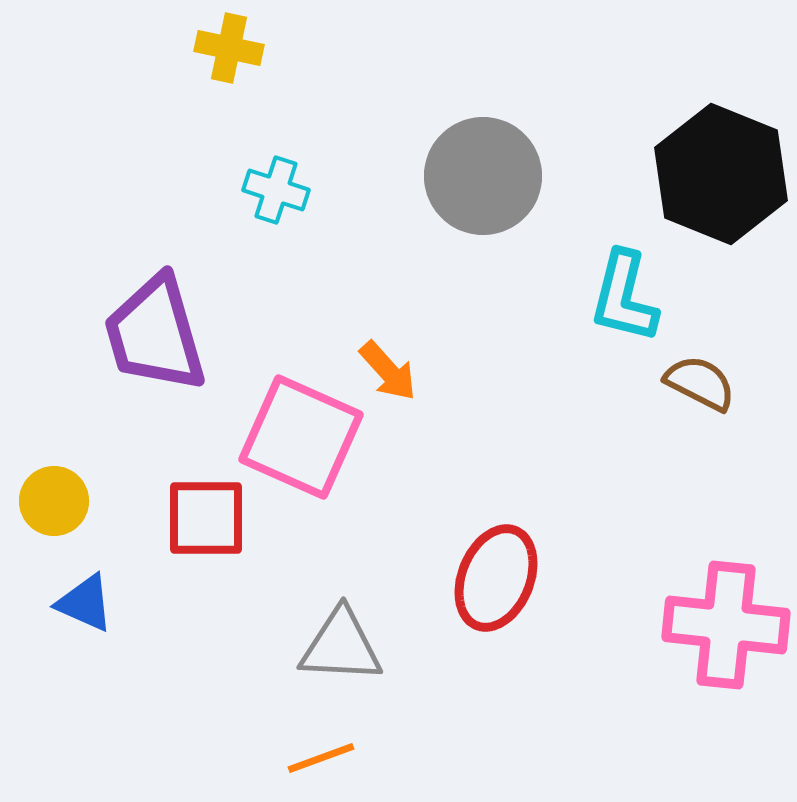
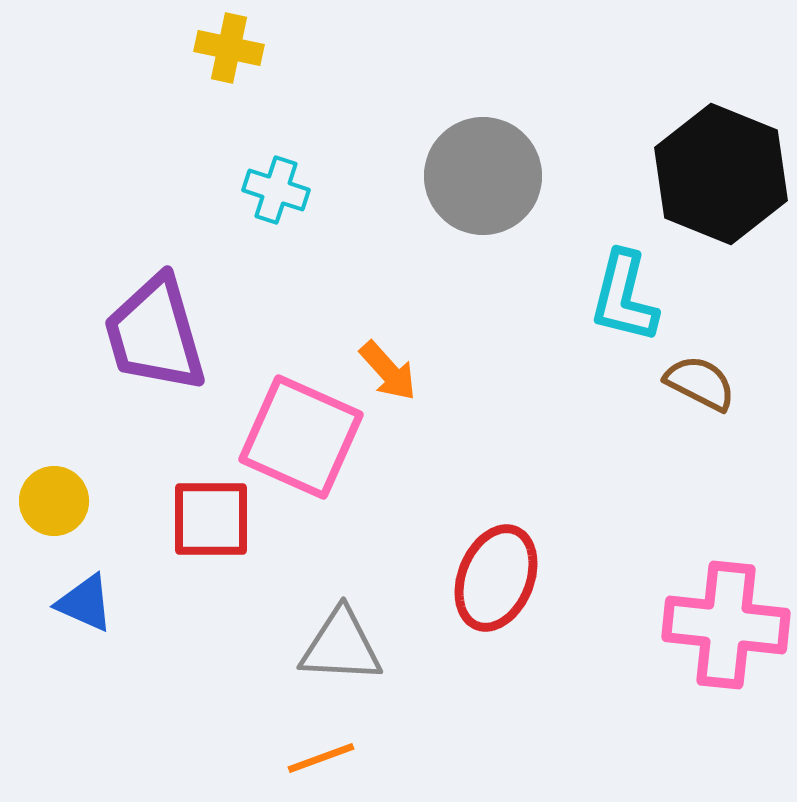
red square: moved 5 px right, 1 px down
